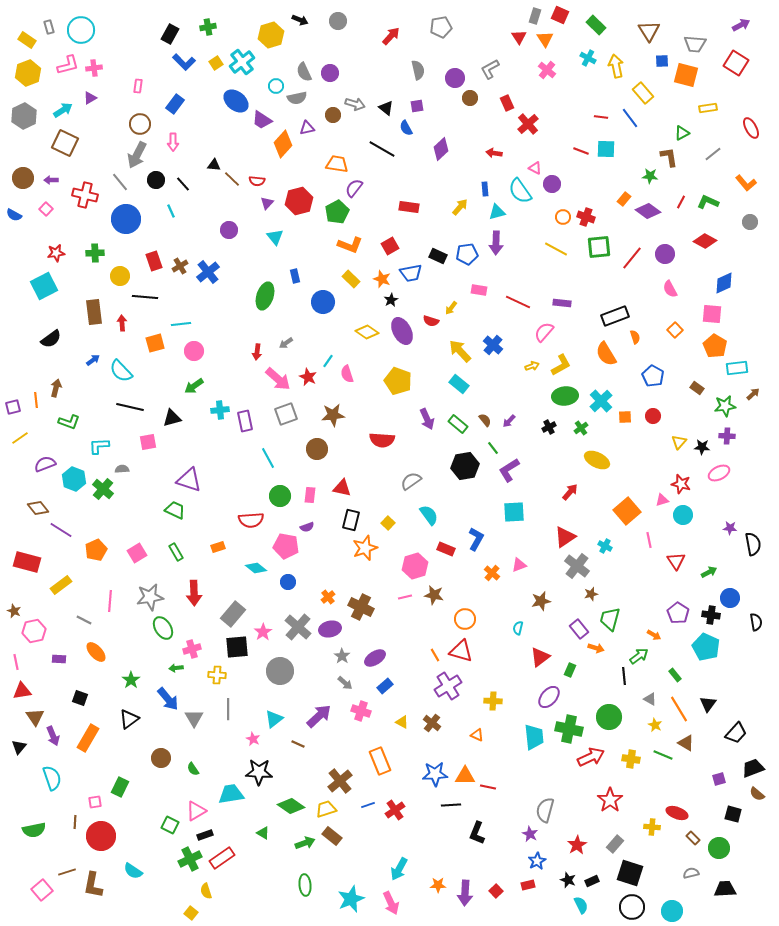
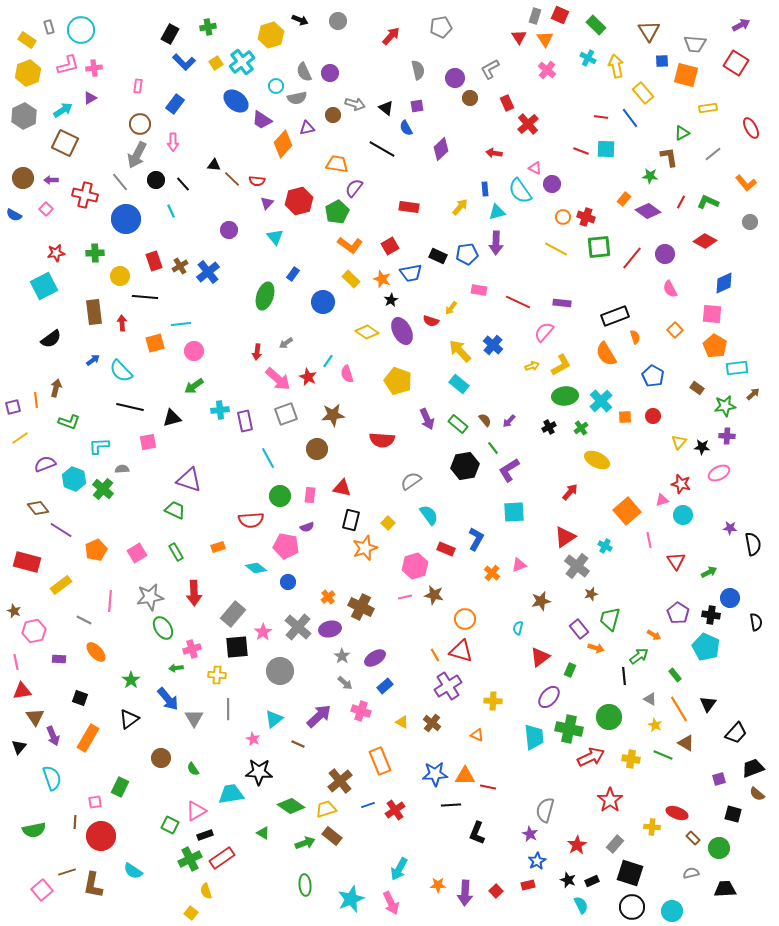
orange L-shape at (350, 245): rotated 15 degrees clockwise
blue rectangle at (295, 276): moved 2 px left, 2 px up; rotated 48 degrees clockwise
